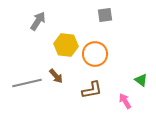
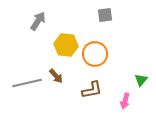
green triangle: rotated 32 degrees clockwise
pink arrow: rotated 133 degrees counterclockwise
